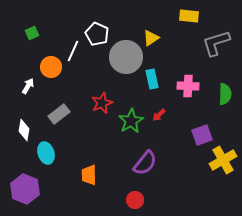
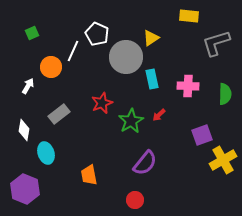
orange trapezoid: rotated 10 degrees counterclockwise
